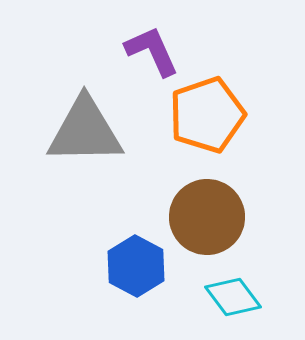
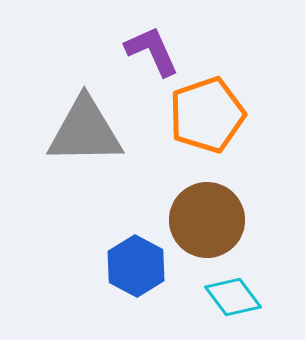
brown circle: moved 3 px down
